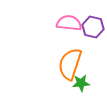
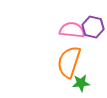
pink semicircle: moved 3 px right, 7 px down
orange semicircle: moved 1 px left, 2 px up
